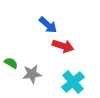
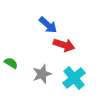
red arrow: moved 1 px right, 1 px up
gray star: moved 10 px right; rotated 12 degrees counterclockwise
cyan cross: moved 1 px right, 4 px up
